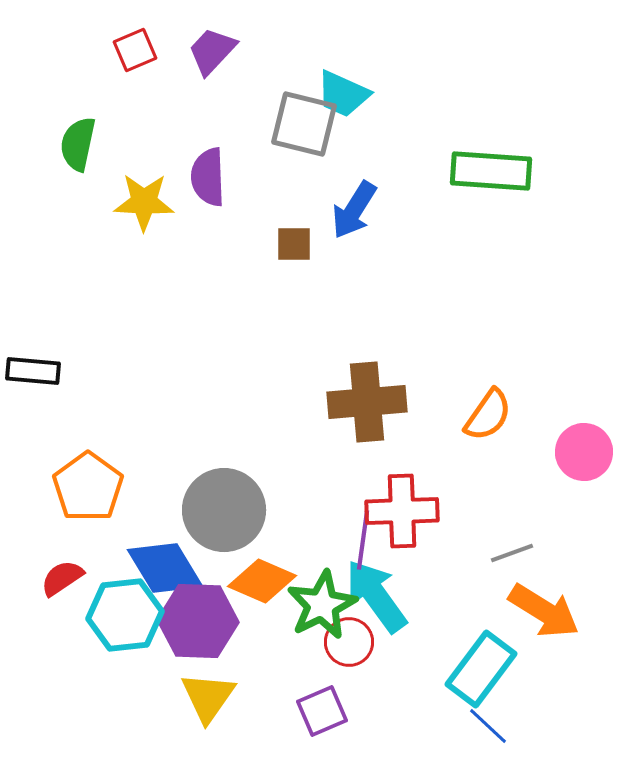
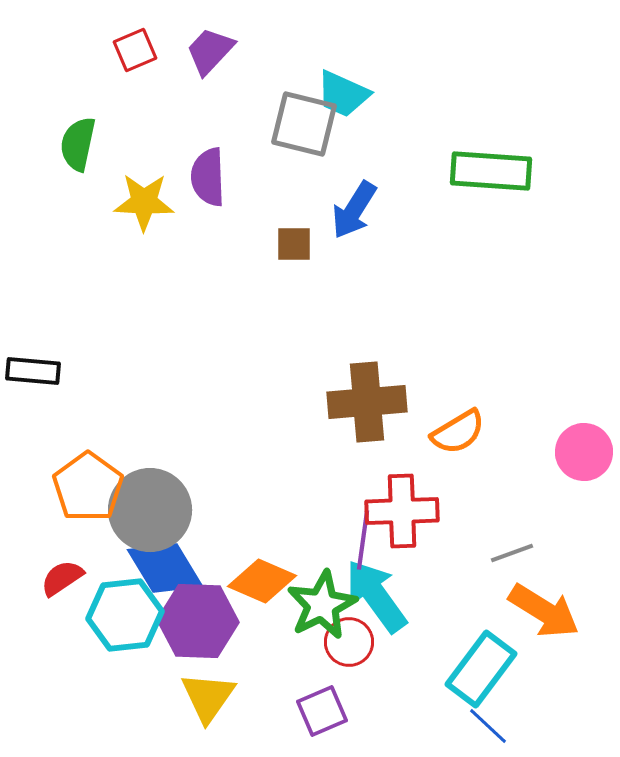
purple trapezoid: moved 2 px left
orange semicircle: moved 30 px left, 17 px down; rotated 24 degrees clockwise
gray circle: moved 74 px left
